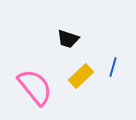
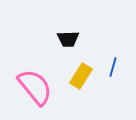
black trapezoid: rotated 20 degrees counterclockwise
yellow rectangle: rotated 15 degrees counterclockwise
